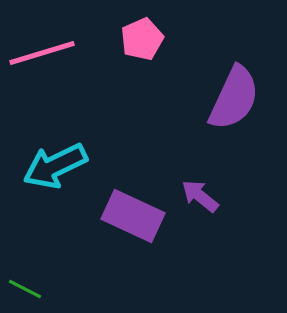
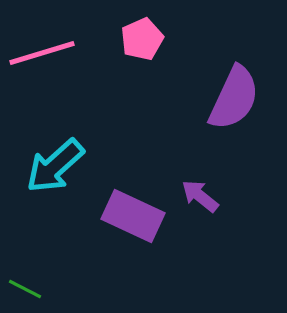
cyan arrow: rotated 16 degrees counterclockwise
